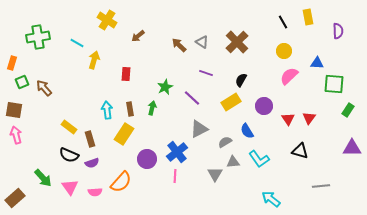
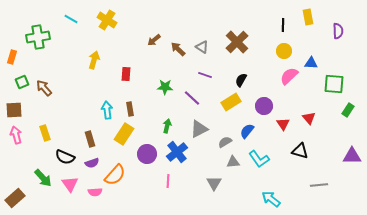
black line at (283, 22): moved 3 px down; rotated 32 degrees clockwise
brown arrow at (138, 36): moved 16 px right, 4 px down
gray triangle at (202, 42): moved 5 px down
cyan line at (77, 43): moved 6 px left, 24 px up
brown arrow at (179, 45): moved 1 px left, 4 px down
orange rectangle at (12, 63): moved 6 px up
blue triangle at (317, 63): moved 6 px left
purple line at (206, 73): moved 1 px left, 2 px down
green star at (165, 87): rotated 28 degrees clockwise
green arrow at (152, 108): moved 15 px right, 18 px down
brown square at (14, 110): rotated 12 degrees counterclockwise
red triangle at (309, 118): rotated 16 degrees counterclockwise
red triangle at (288, 119): moved 5 px left, 5 px down
yellow rectangle at (69, 127): moved 24 px left, 6 px down; rotated 35 degrees clockwise
blue semicircle at (247, 131): rotated 70 degrees clockwise
purple triangle at (352, 148): moved 8 px down
black semicircle at (69, 155): moved 4 px left, 2 px down
purple circle at (147, 159): moved 5 px up
gray triangle at (215, 174): moved 1 px left, 9 px down
pink line at (175, 176): moved 7 px left, 5 px down
orange semicircle at (121, 182): moved 6 px left, 7 px up
gray line at (321, 186): moved 2 px left, 1 px up
pink triangle at (70, 187): moved 3 px up
